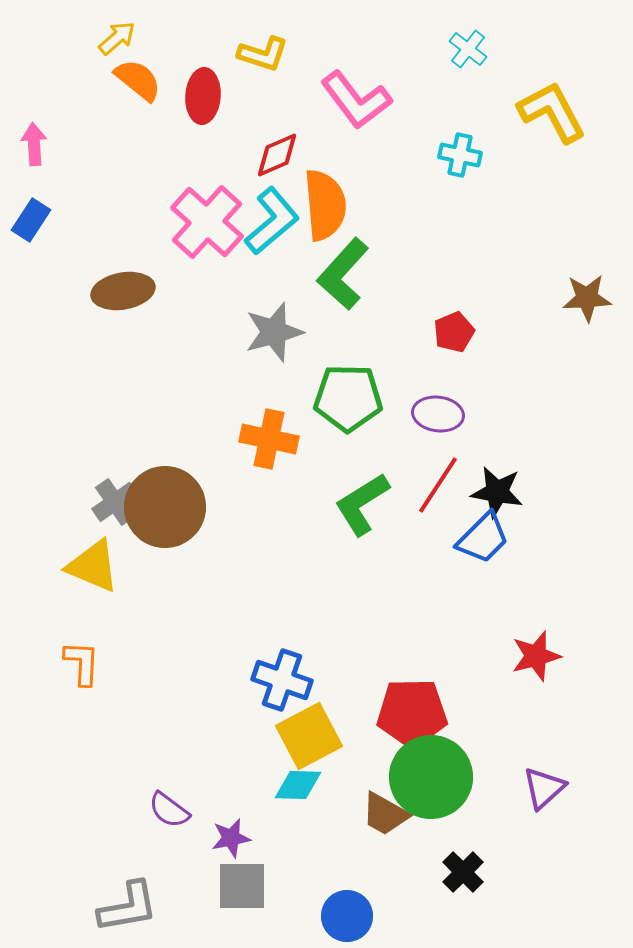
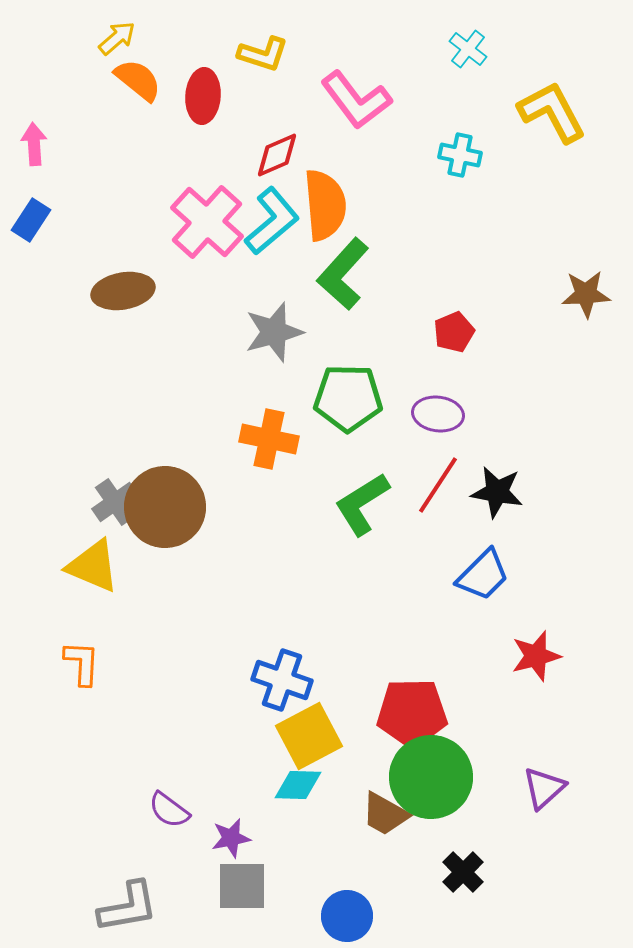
brown star at (587, 298): moved 1 px left, 4 px up
blue trapezoid at (483, 538): moved 37 px down
